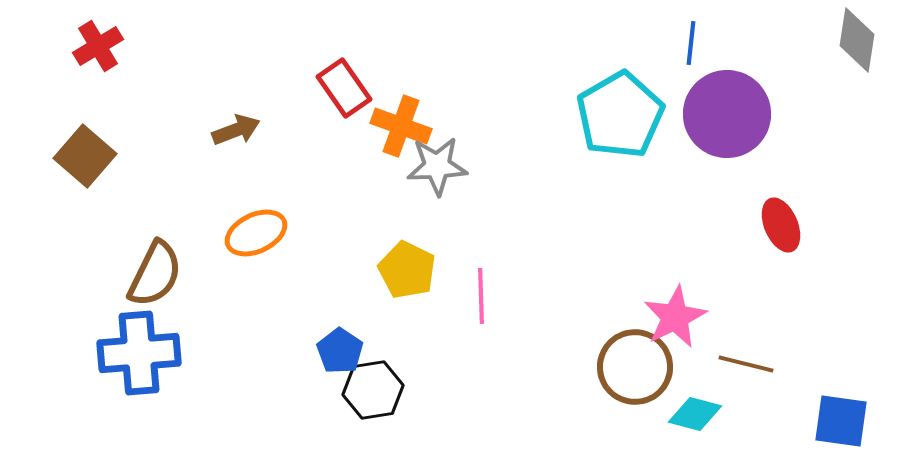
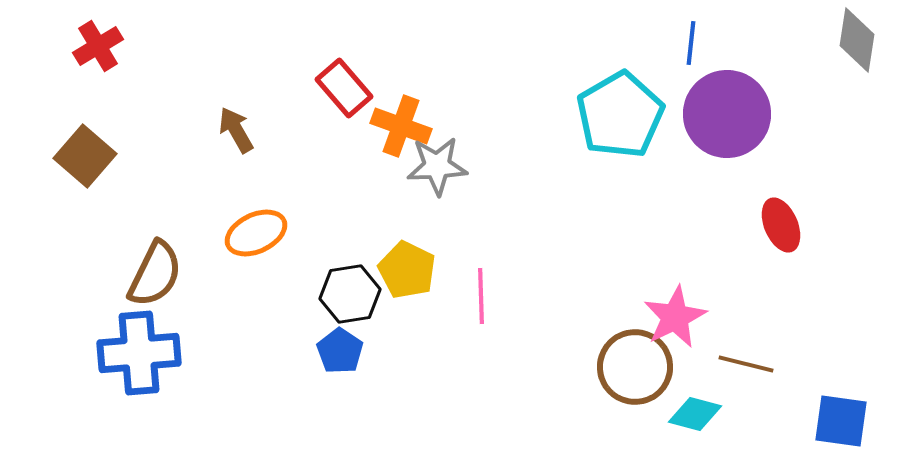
red rectangle: rotated 6 degrees counterclockwise
brown arrow: rotated 99 degrees counterclockwise
black hexagon: moved 23 px left, 96 px up
